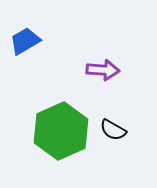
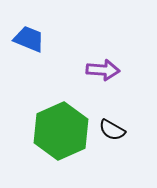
blue trapezoid: moved 4 px right, 2 px up; rotated 52 degrees clockwise
black semicircle: moved 1 px left
